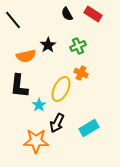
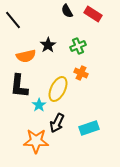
black semicircle: moved 3 px up
yellow ellipse: moved 3 px left
cyan rectangle: rotated 12 degrees clockwise
